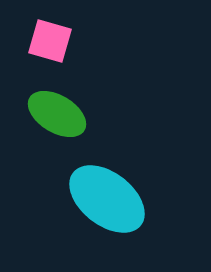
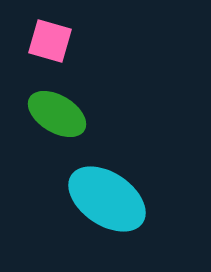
cyan ellipse: rotated 4 degrees counterclockwise
